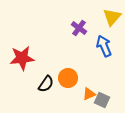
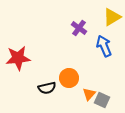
yellow triangle: rotated 18 degrees clockwise
red star: moved 4 px left
orange circle: moved 1 px right
black semicircle: moved 1 px right, 4 px down; rotated 42 degrees clockwise
orange triangle: rotated 24 degrees counterclockwise
